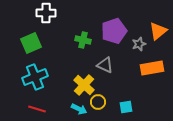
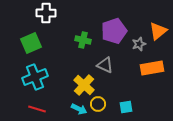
yellow circle: moved 2 px down
